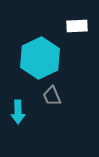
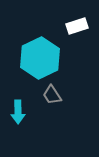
white rectangle: rotated 15 degrees counterclockwise
gray trapezoid: moved 1 px up; rotated 10 degrees counterclockwise
